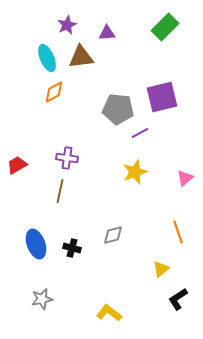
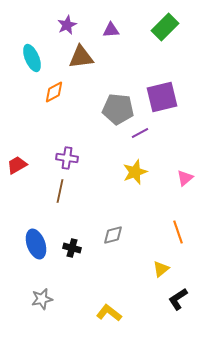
purple triangle: moved 4 px right, 3 px up
cyan ellipse: moved 15 px left
